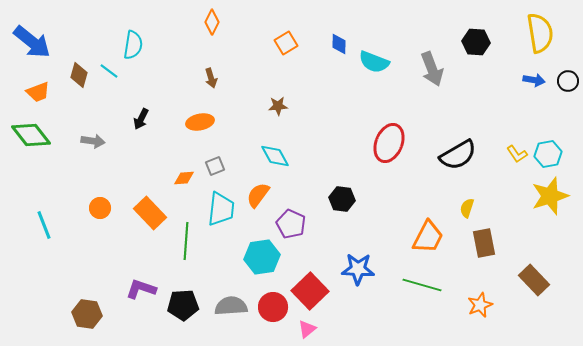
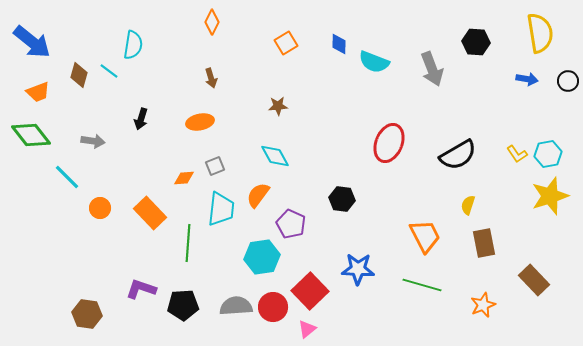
blue arrow at (534, 80): moved 7 px left, 1 px up
black arrow at (141, 119): rotated 10 degrees counterclockwise
yellow semicircle at (467, 208): moved 1 px right, 3 px up
cyan line at (44, 225): moved 23 px right, 48 px up; rotated 24 degrees counterclockwise
orange trapezoid at (428, 237): moved 3 px left, 1 px up; rotated 54 degrees counterclockwise
green line at (186, 241): moved 2 px right, 2 px down
orange star at (480, 305): moved 3 px right
gray semicircle at (231, 306): moved 5 px right
